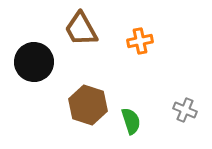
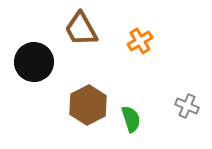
orange cross: rotated 20 degrees counterclockwise
brown hexagon: rotated 15 degrees clockwise
gray cross: moved 2 px right, 4 px up
green semicircle: moved 2 px up
